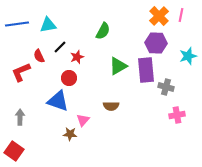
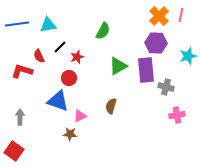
red L-shape: moved 1 px right, 1 px up; rotated 40 degrees clockwise
brown semicircle: rotated 105 degrees clockwise
pink triangle: moved 3 px left, 4 px up; rotated 24 degrees clockwise
